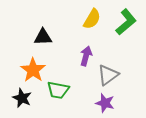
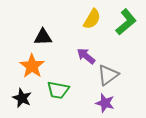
purple arrow: rotated 66 degrees counterclockwise
orange star: moved 1 px left, 4 px up
